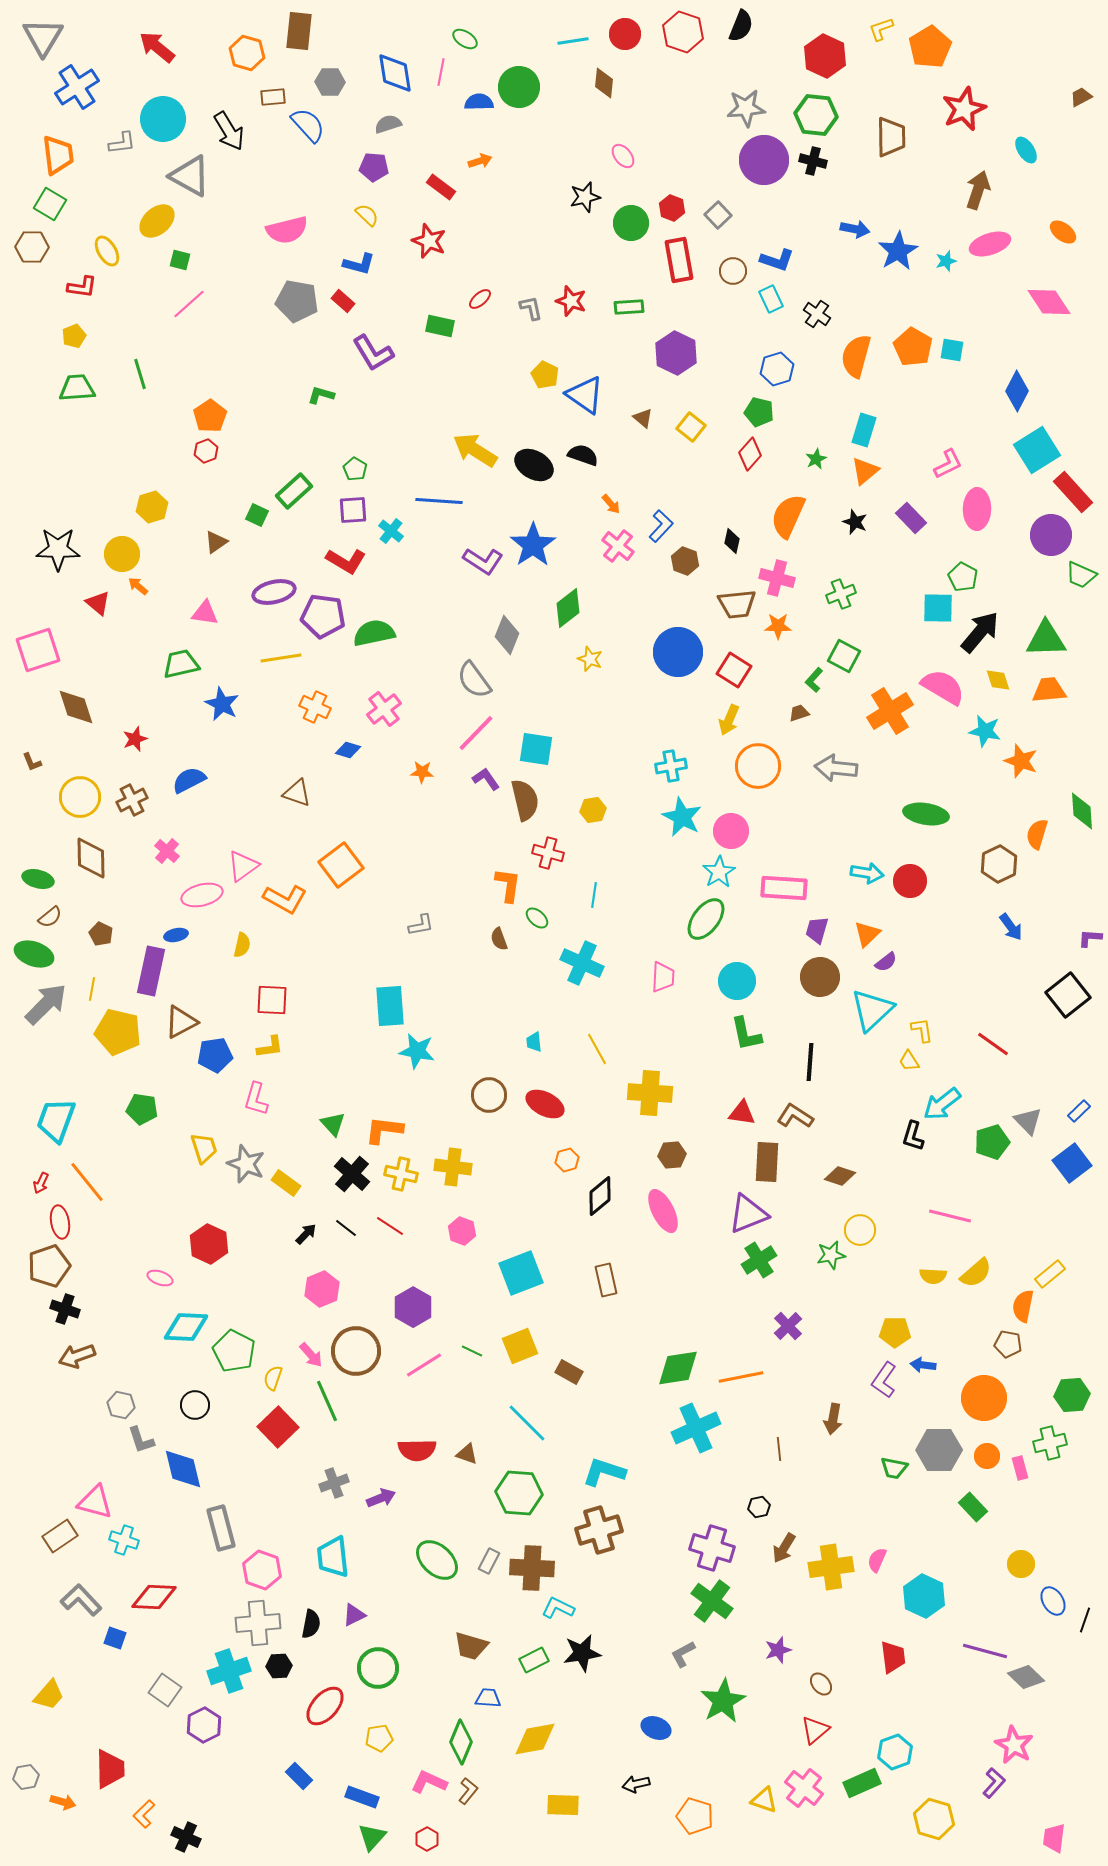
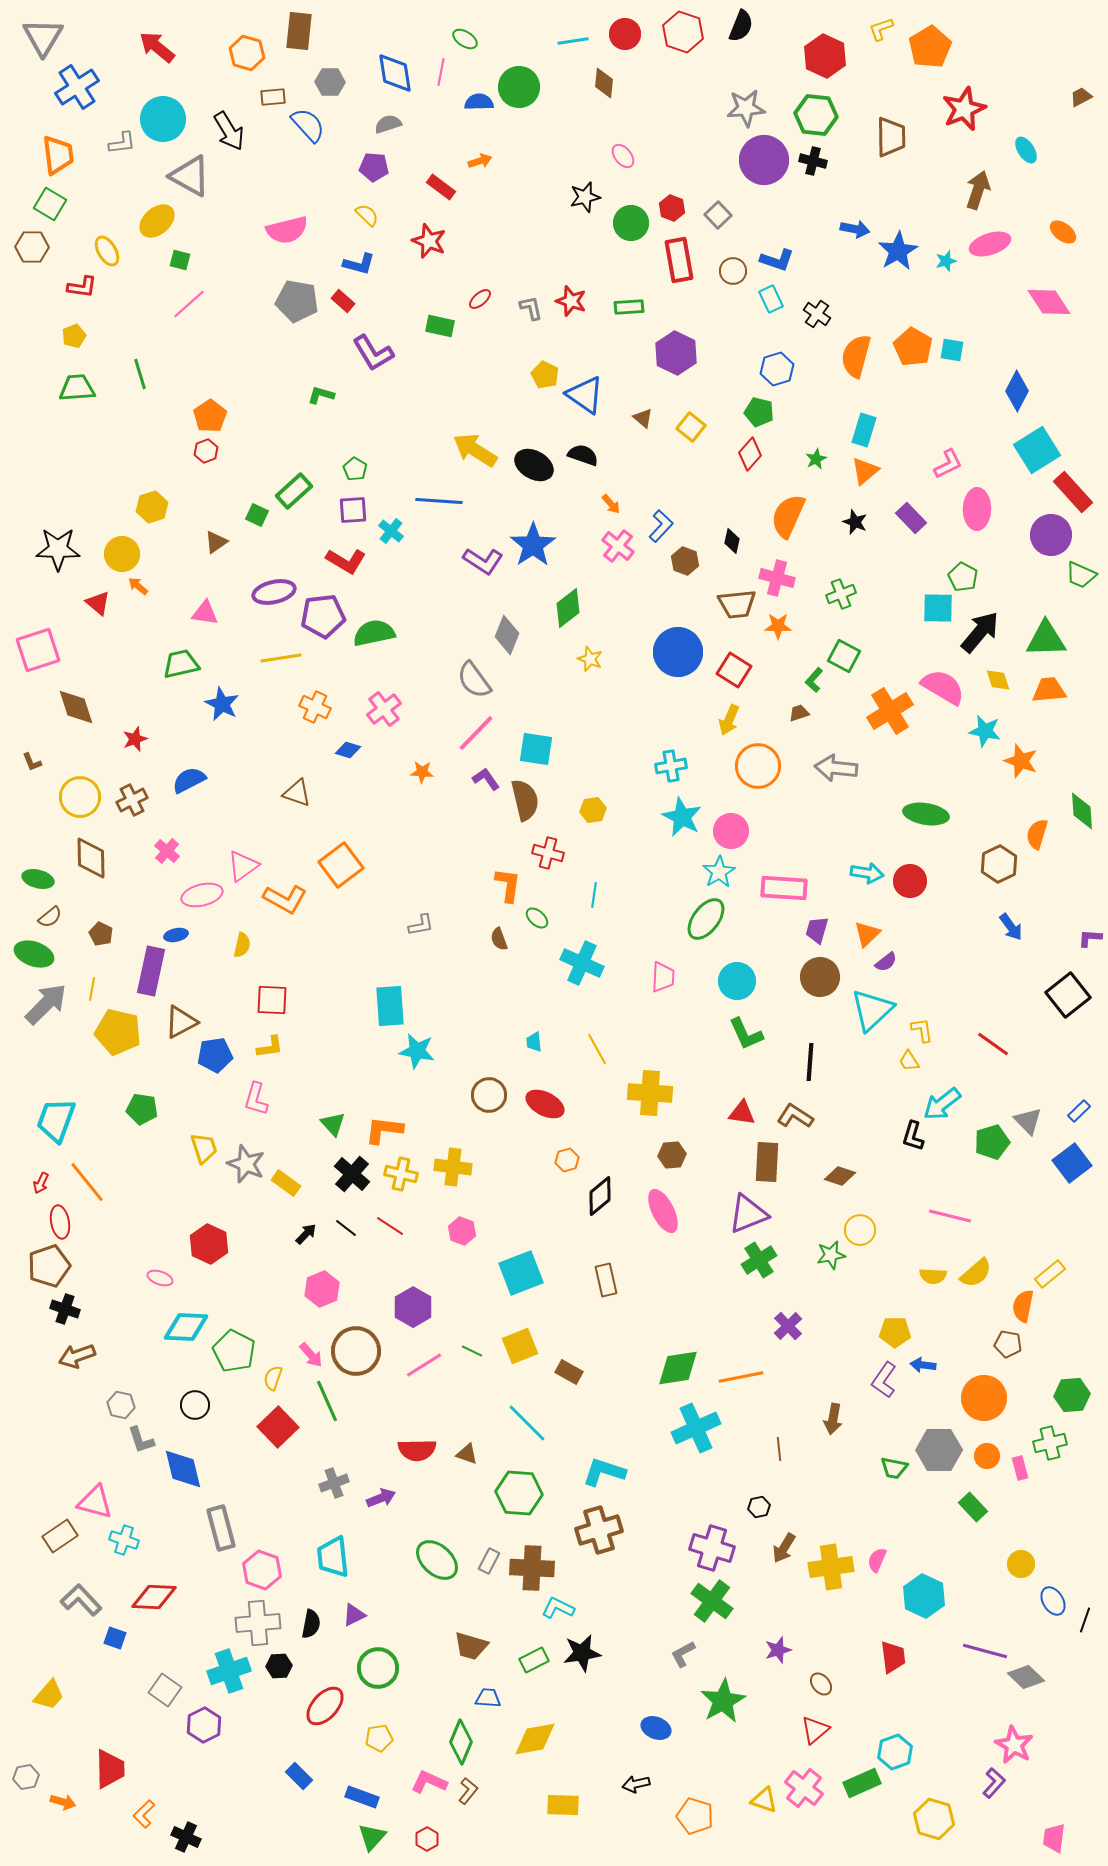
purple pentagon at (323, 616): rotated 15 degrees counterclockwise
green L-shape at (746, 1034): rotated 12 degrees counterclockwise
